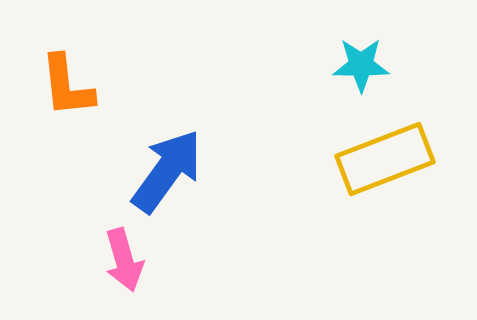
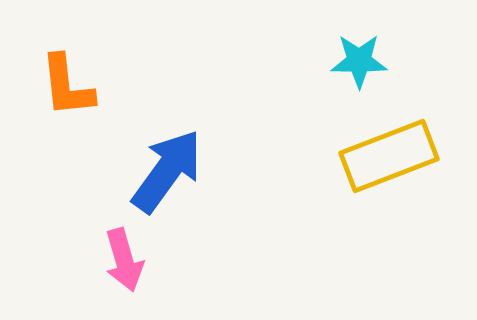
cyan star: moved 2 px left, 4 px up
yellow rectangle: moved 4 px right, 3 px up
